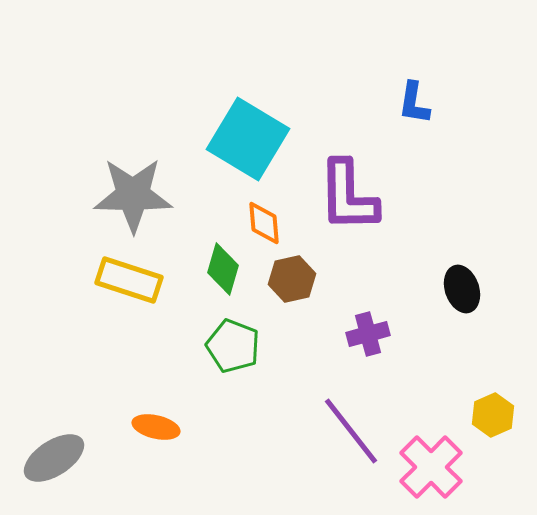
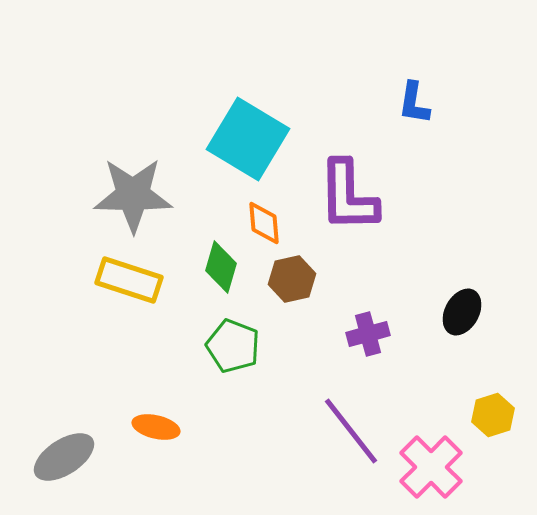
green diamond: moved 2 px left, 2 px up
black ellipse: moved 23 px down; rotated 48 degrees clockwise
yellow hexagon: rotated 6 degrees clockwise
gray ellipse: moved 10 px right, 1 px up
